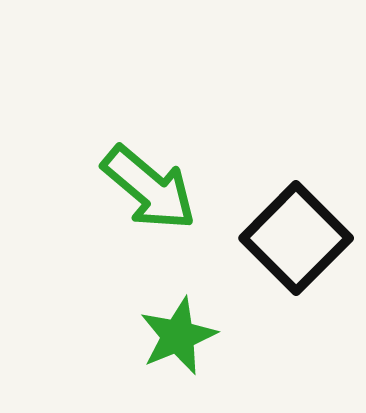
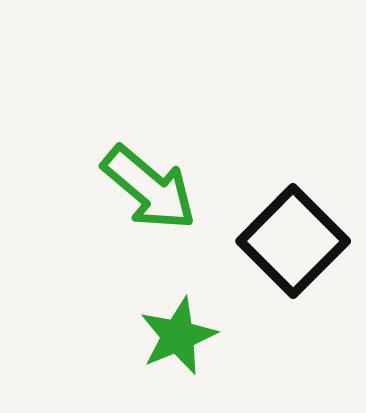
black square: moved 3 px left, 3 px down
